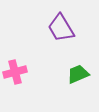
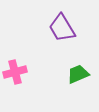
purple trapezoid: moved 1 px right
